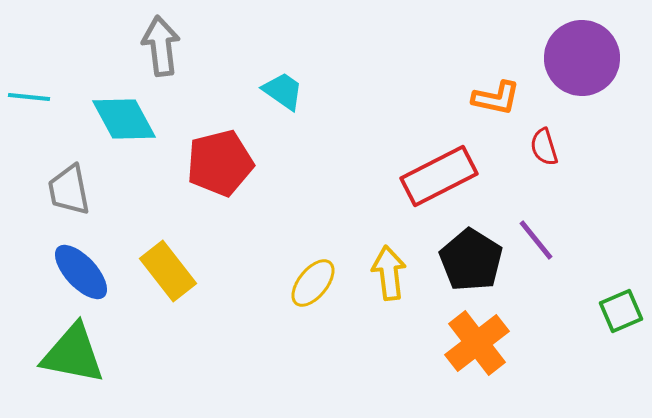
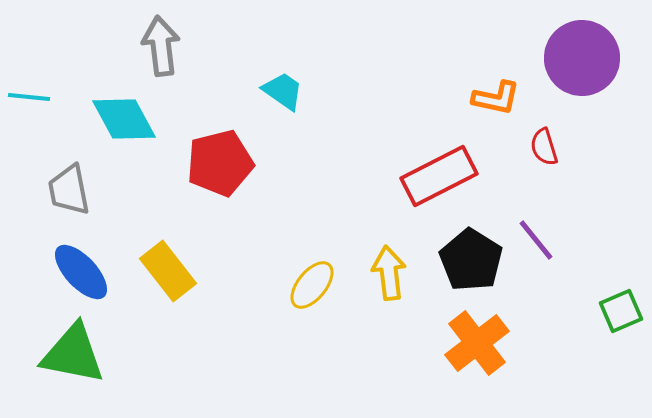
yellow ellipse: moved 1 px left, 2 px down
